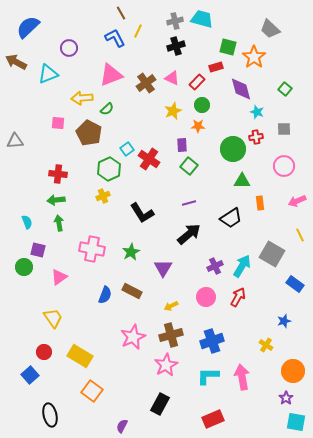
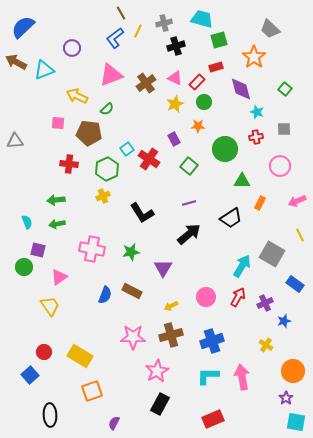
gray cross at (175, 21): moved 11 px left, 2 px down
blue semicircle at (28, 27): moved 5 px left
blue L-shape at (115, 38): rotated 100 degrees counterclockwise
green square at (228, 47): moved 9 px left, 7 px up; rotated 30 degrees counterclockwise
purple circle at (69, 48): moved 3 px right
cyan triangle at (48, 74): moved 4 px left, 4 px up
pink triangle at (172, 78): moved 3 px right
yellow arrow at (82, 98): moved 5 px left, 2 px up; rotated 30 degrees clockwise
green circle at (202, 105): moved 2 px right, 3 px up
yellow star at (173, 111): moved 2 px right, 7 px up
brown pentagon at (89, 133): rotated 20 degrees counterclockwise
purple rectangle at (182, 145): moved 8 px left, 6 px up; rotated 24 degrees counterclockwise
green circle at (233, 149): moved 8 px left
pink circle at (284, 166): moved 4 px left
green hexagon at (109, 169): moved 2 px left
red cross at (58, 174): moved 11 px right, 10 px up
orange rectangle at (260, 203): rotated 32 degrees clockwise
green arrow at (59, 223): moved 2 px left, 1 px down; rotated 91 degrees counterclockwise
green star at (131, 252): rotated 18 degrees clockwise
purple cross at (215, 266): moved 50 px right, 37 px down
yellow trapezoid at (53, 318): moved 3 px left, 12 px up
pink star at (133, 337): rotated 25 degrees clockwise
pink star at (166, 365): moved 9 px left, 6 px down
orange square at (92, 391): rotated 35 degrees clockwise
black ellipse at (50, 415): rotated 10 degrees clockwise
purple semicircle at (122, 426): moved 8 px left, 3 px up
